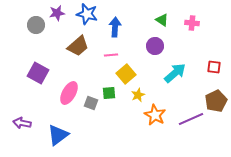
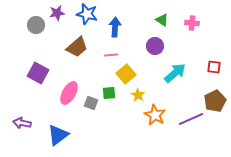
brown trapezoid: moved 1 px left, 1 px down
yellow star: rotated 16 degrees counterclockwise
brown pentagon: moved 1 px left
